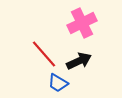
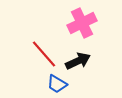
black arrow: moved 1 px left
blue trapezoid: moved 1 px left, 1 px down
